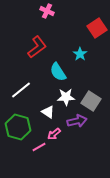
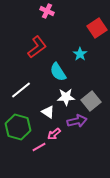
gray square: rotated 18 degrees clockwise
